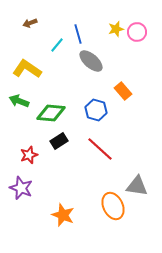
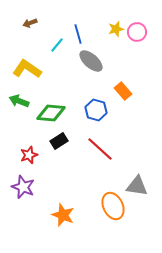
purple star: moved 2 px right, 1 px up
